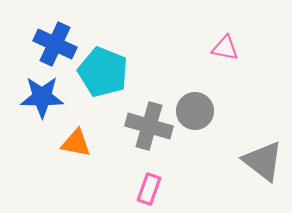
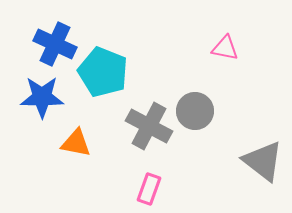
gray cross: rotated 12 degrees clockwise
